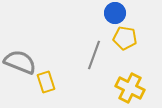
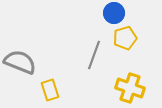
blue circle: moved 1 px left
yellow pentagon: rotated 25 degrees counterclockwise
yellow rectangle: moved 4 px right, 8 px down
yellow cross: rotated 8 degrees counterclockwise
